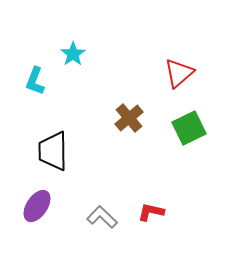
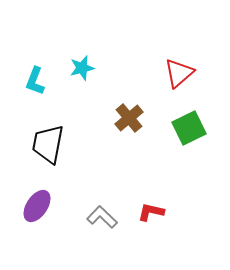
cyan star: moved 9 px right, 14 px down; rotated 20 degrees clockwise
black trapezoid: moved 5 px left, 7 px up; rotated 12 degrees clockwise
